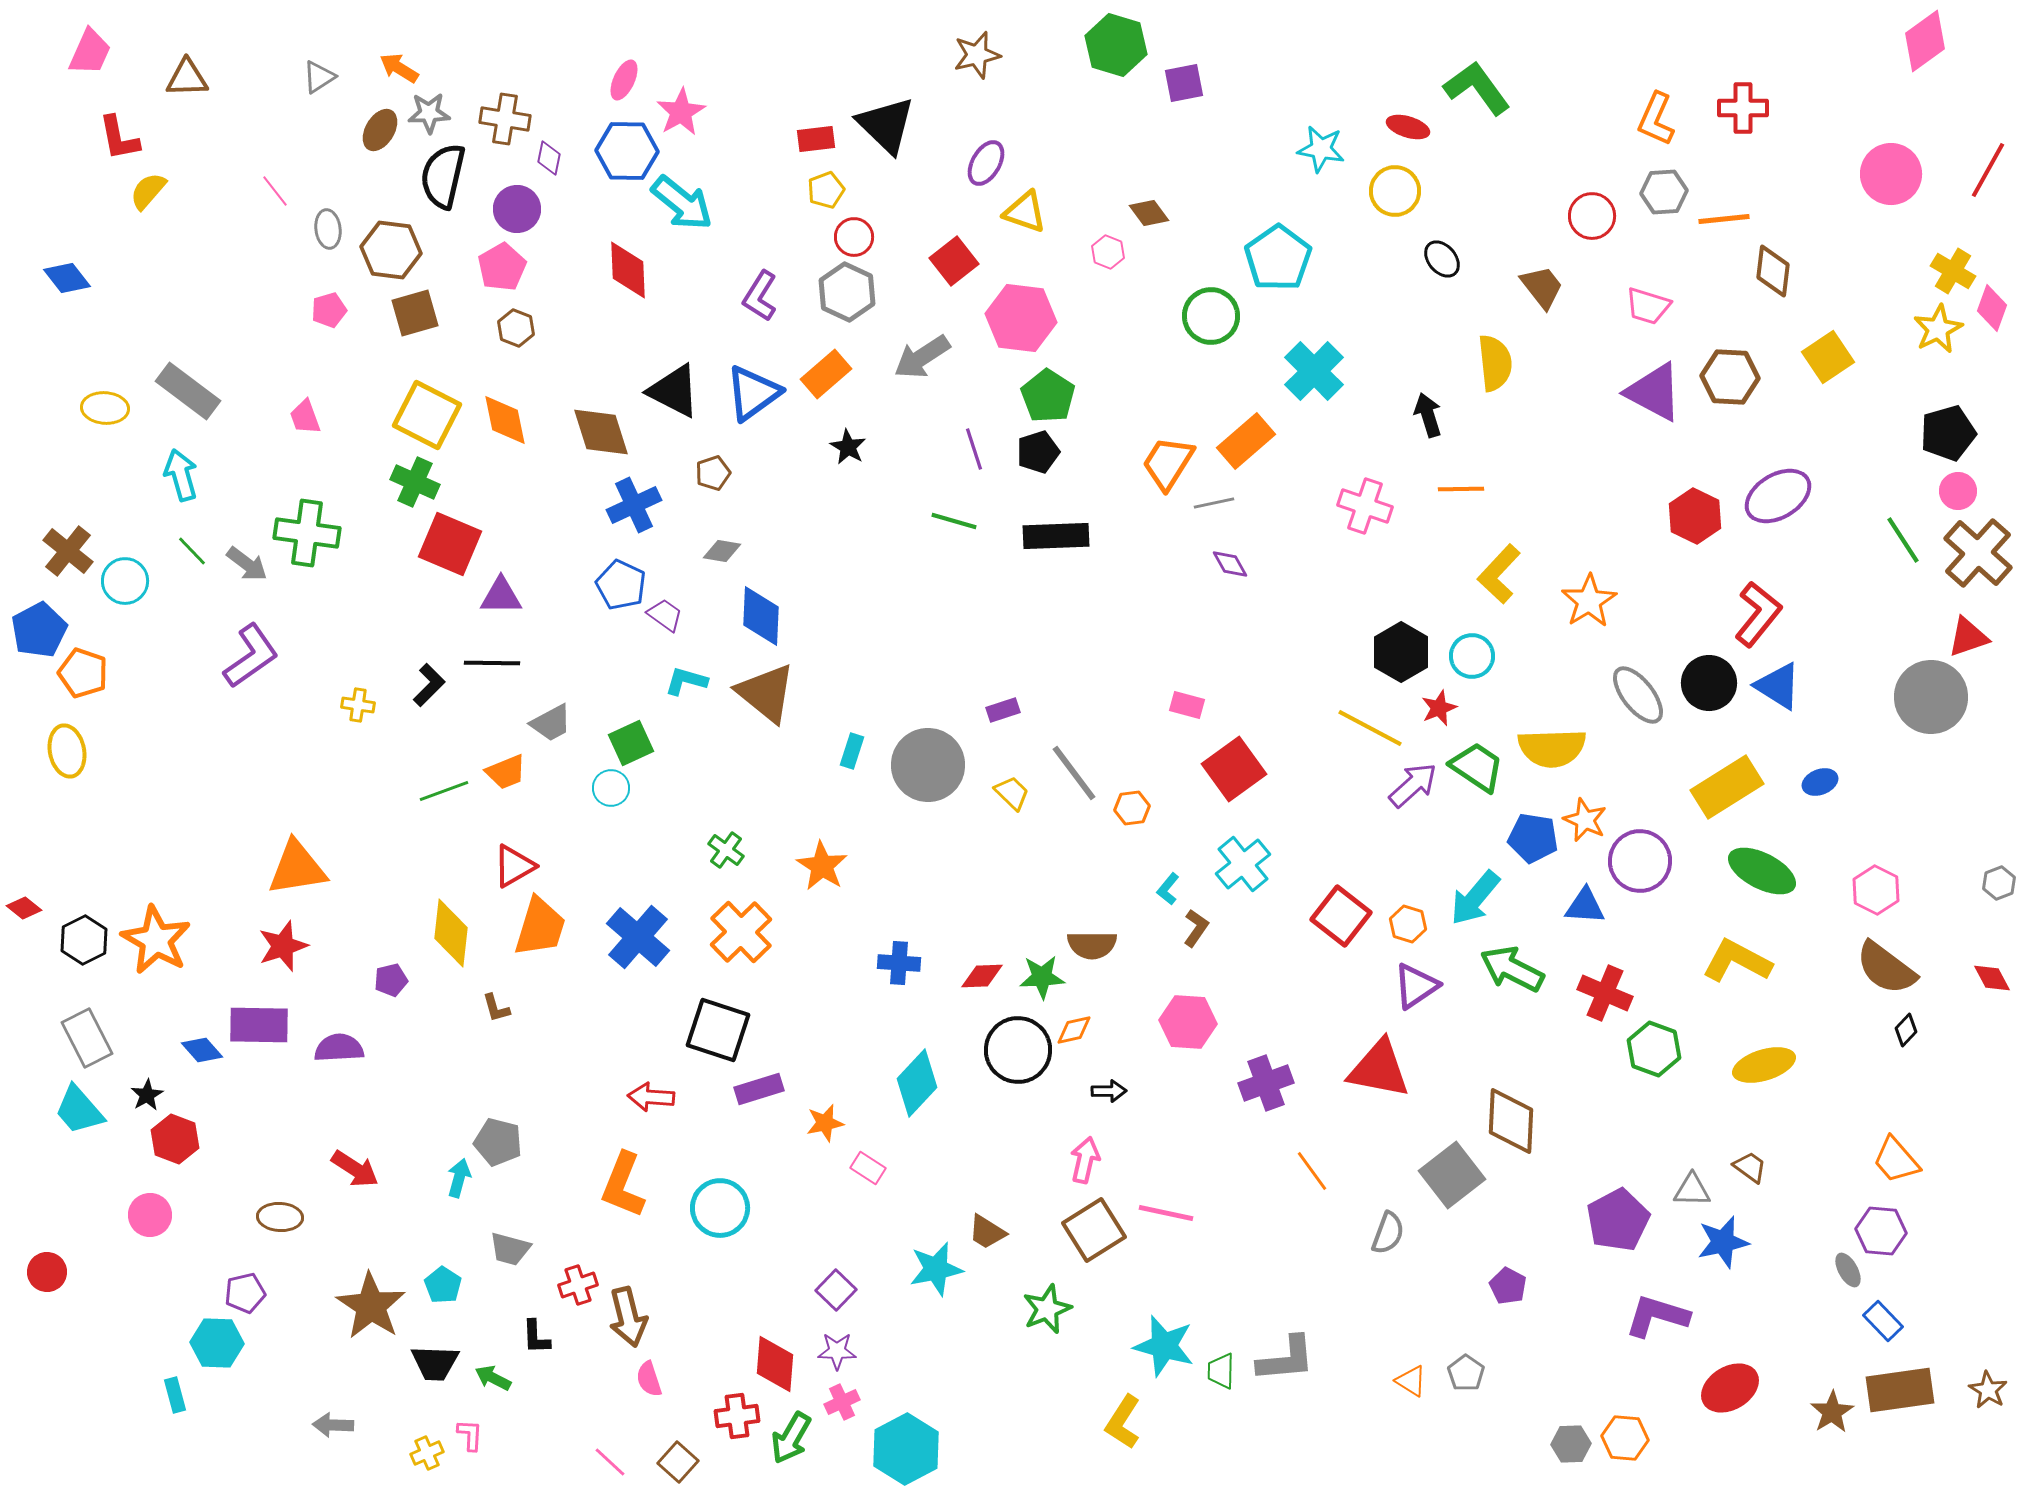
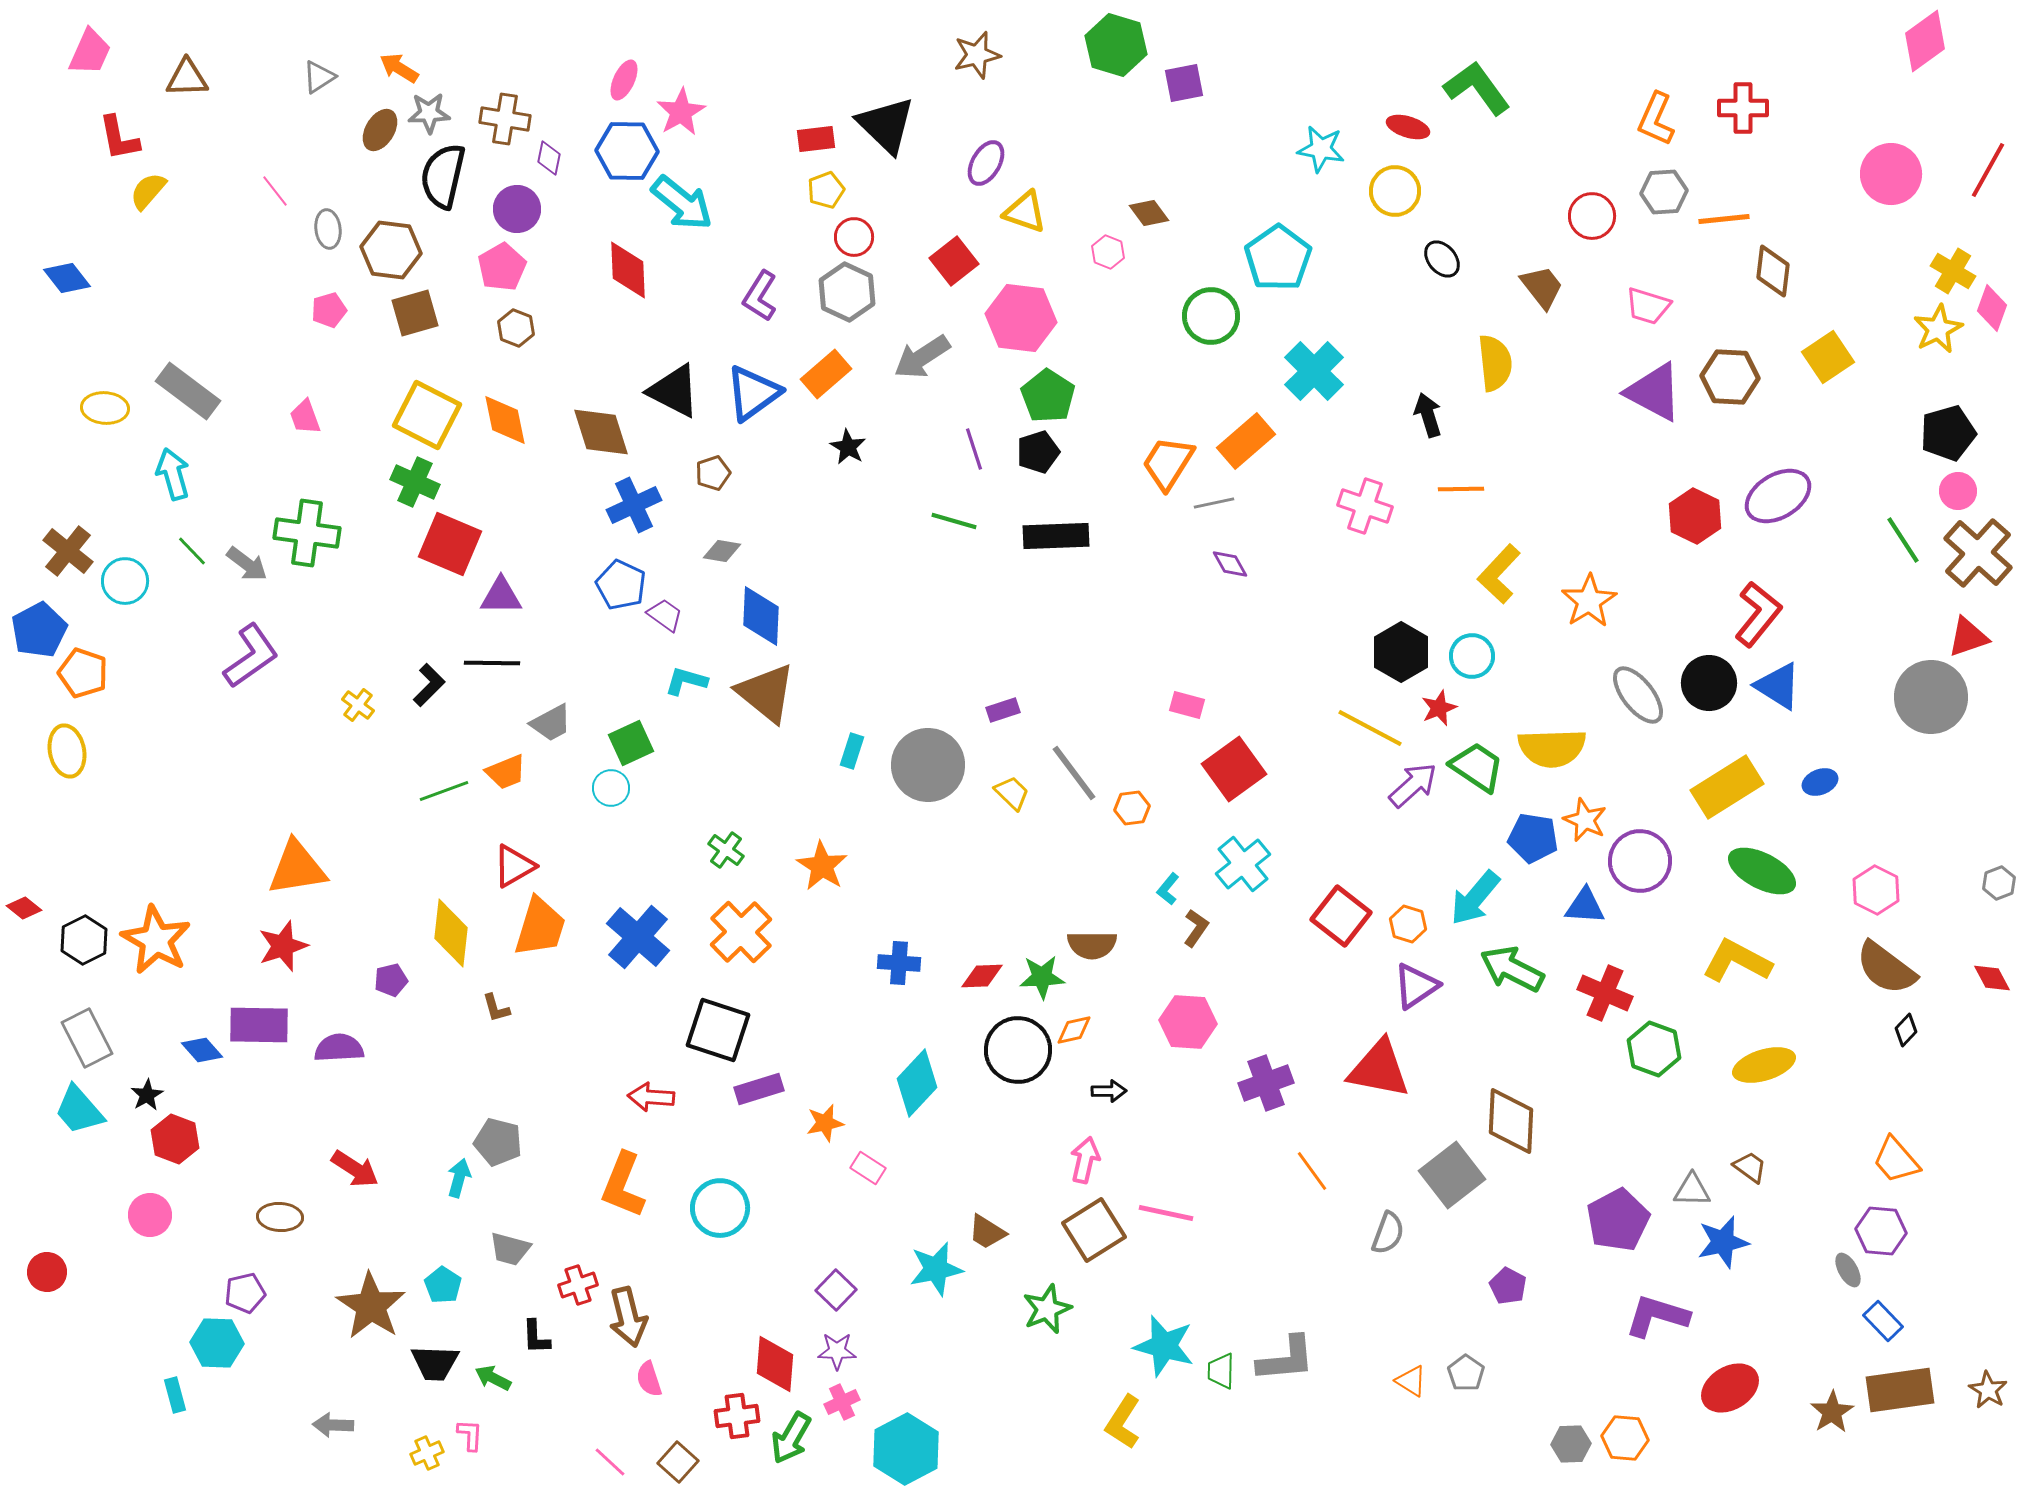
cyan arrow at (181, 475): moved 8 px left, 1 px up
yellow cross at (358, 705): rotated 28 degrees clockwise
